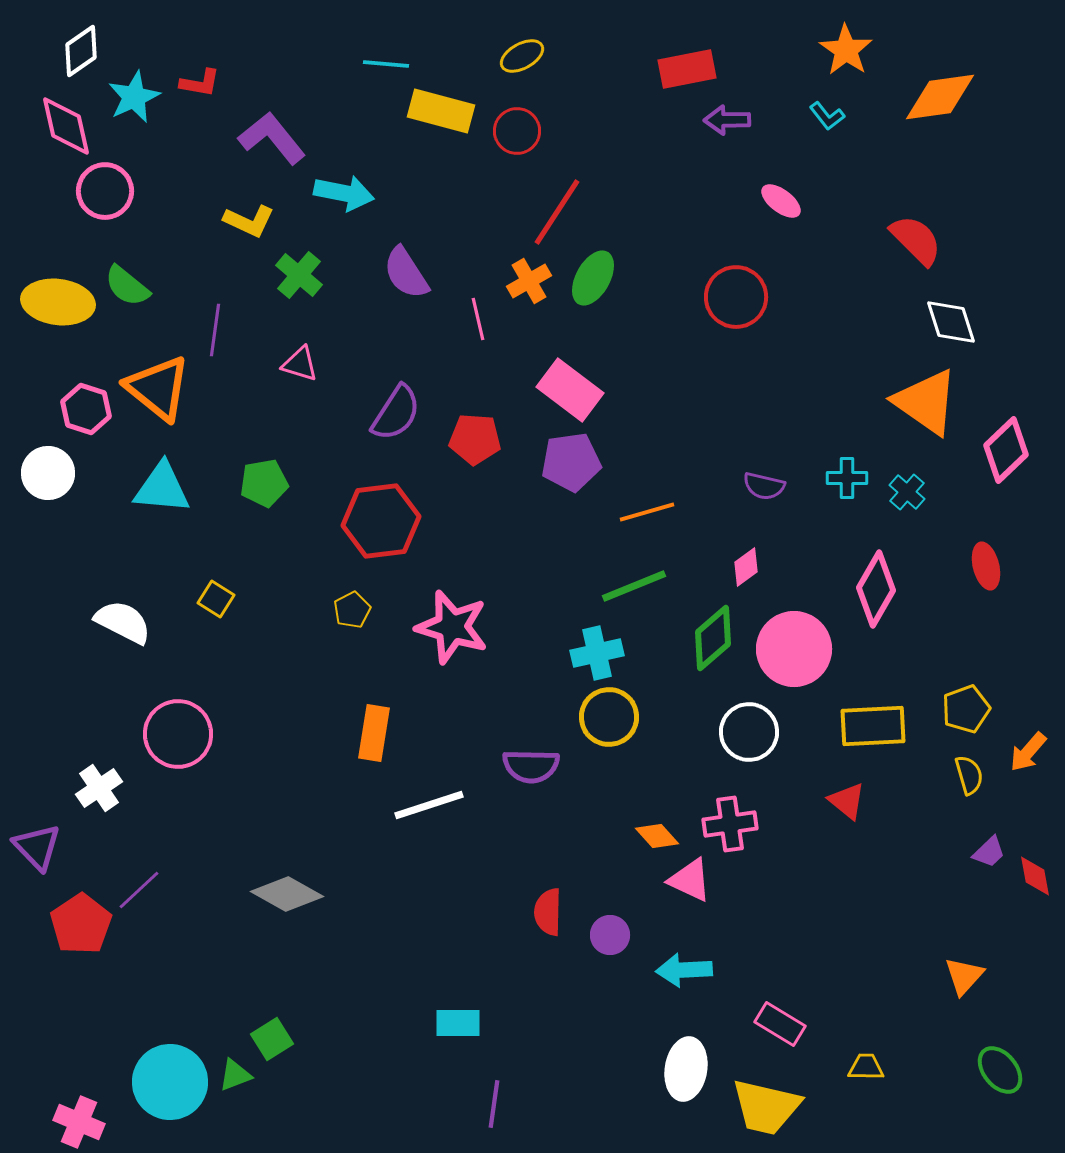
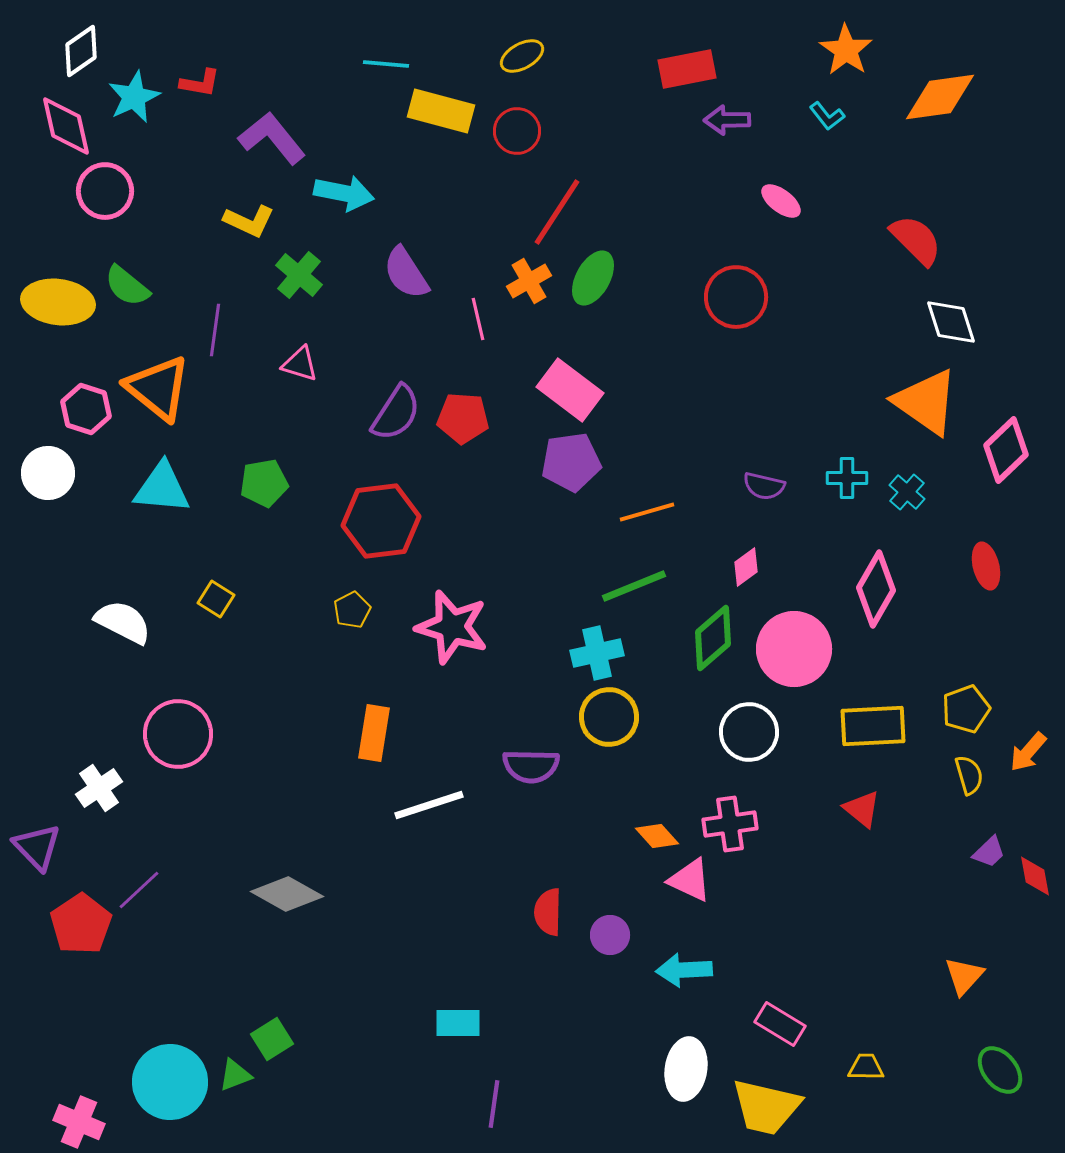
red pentagon at (475, 439): moved 12 px left, 21 px up
red triangle at (847, 801): moved 15 px right, 8 px down
